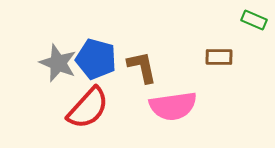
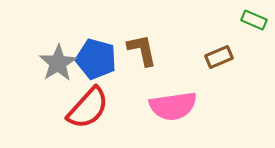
brown rectangle: rotated 24 degrees counterclockwise
gray star: rotated 18 degrees clockwise
brown L-shape: moved 17 px up
